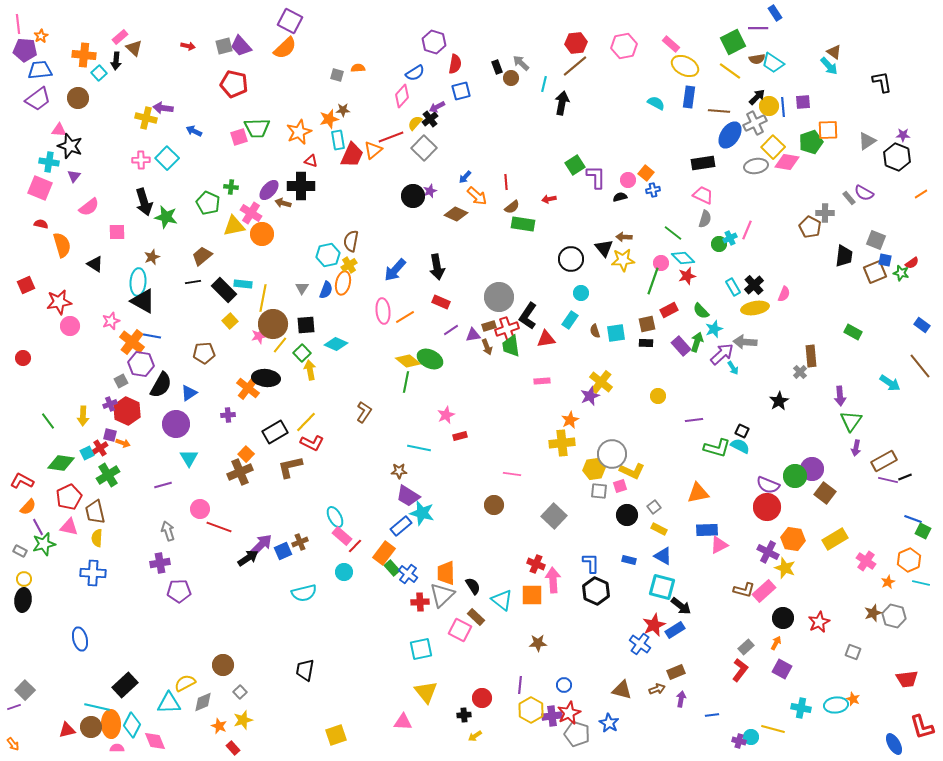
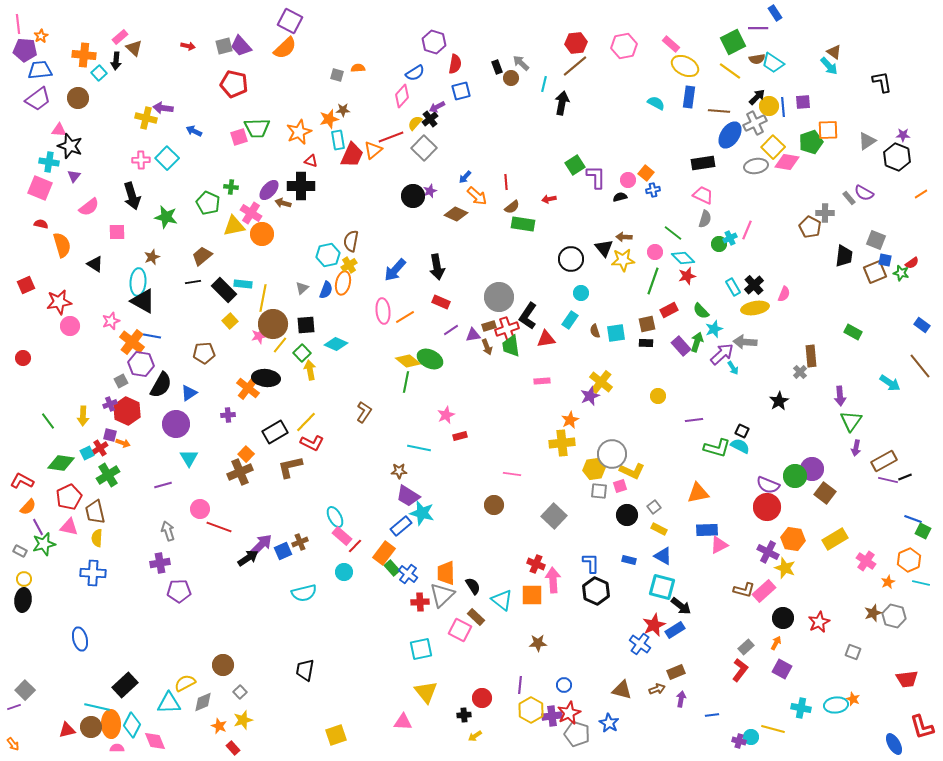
black arrow at (144, 202): moved 12 px left, 6 px up
pink circle at (661, 263): moved 6 px left, 11 px up
gray triangle at (302, 288): rotated 16 degrees clockwise
